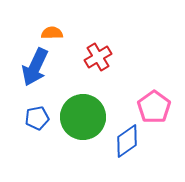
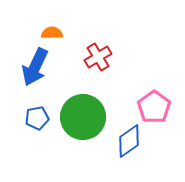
blue diamond: moved 2 px right
